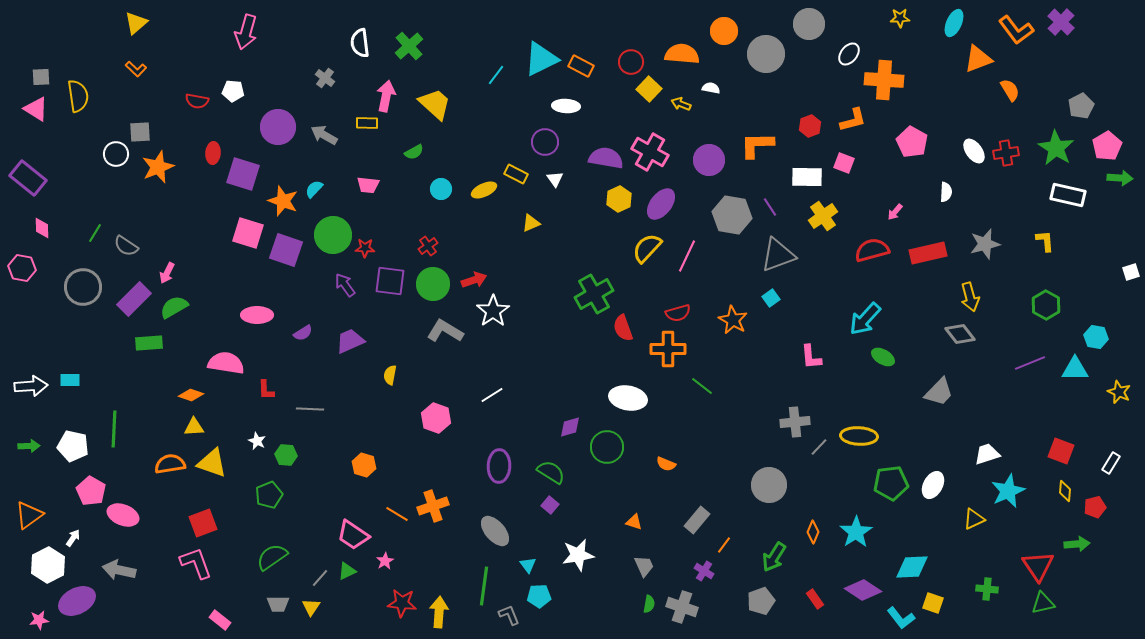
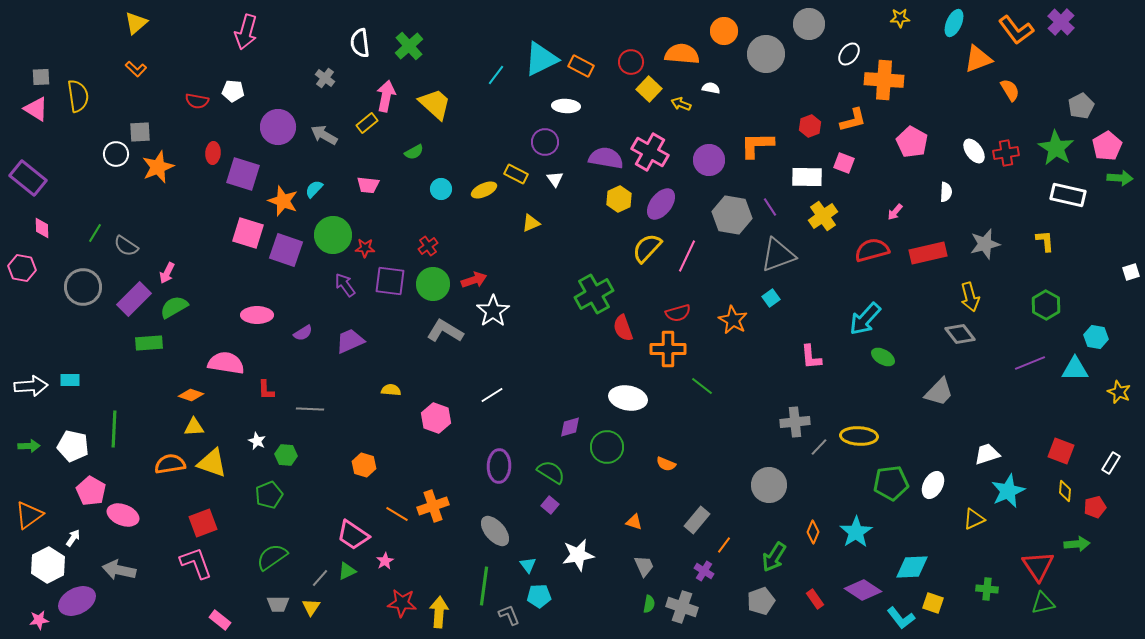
yellow rectangle at (367, 123): rotated 40 degrees counterclockwise
yellow semicircle at (390, 375): moved 1 px right, 15 px down; rotated 84 degrees clockwise
